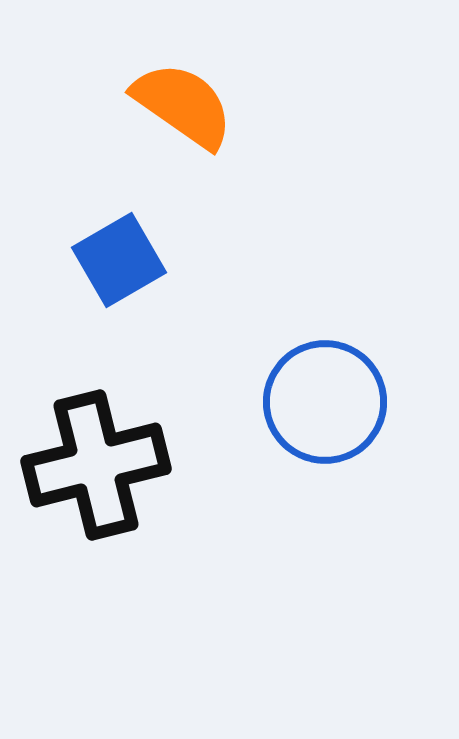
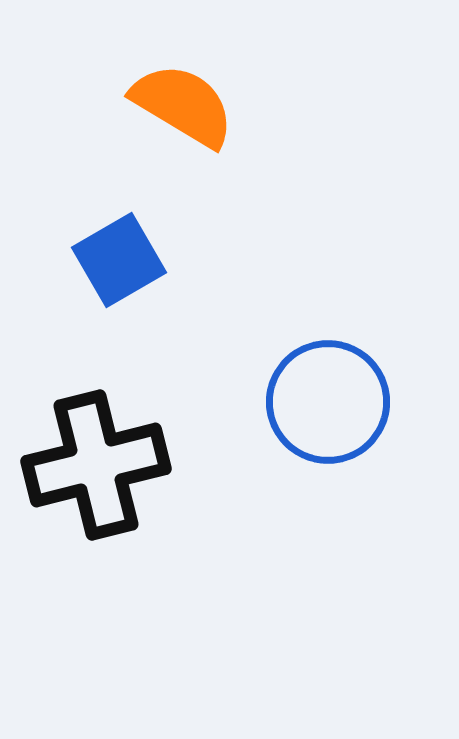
orange semicircle: rotated 4 degrees counterclockwise
blue circle: moved 3 px right
